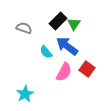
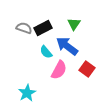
black rectangle: moved 15 px left, 7 px down; rotated 18 degrees clockwise
pink semicircle: moved 5 px left, 2 px up
cyan star: moved 2 px right, 1 px up
